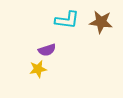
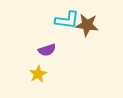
brown star: moved 14 px left, 3 px down
yellow star: moved 5 px down; rotated 18 degrees counterclockwise
